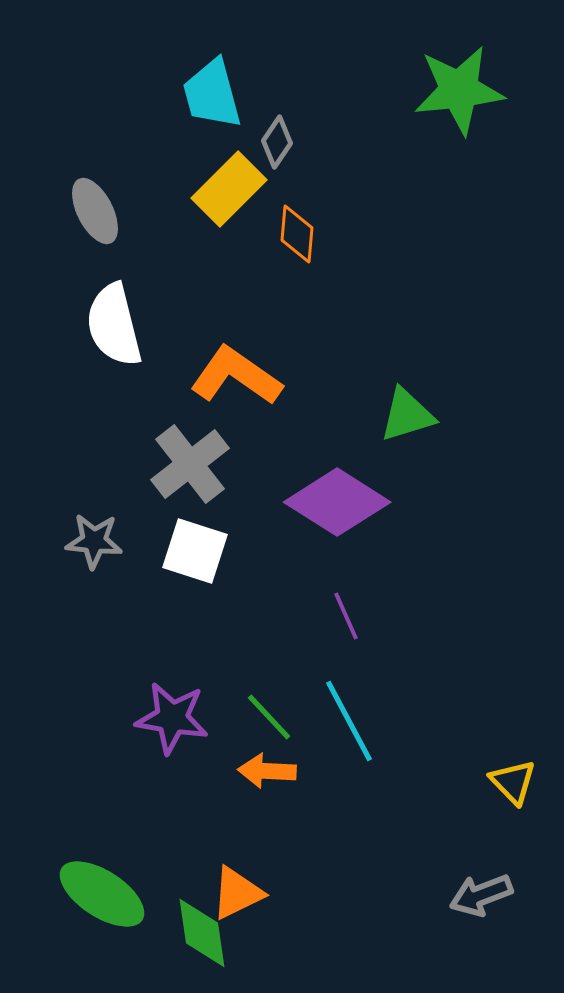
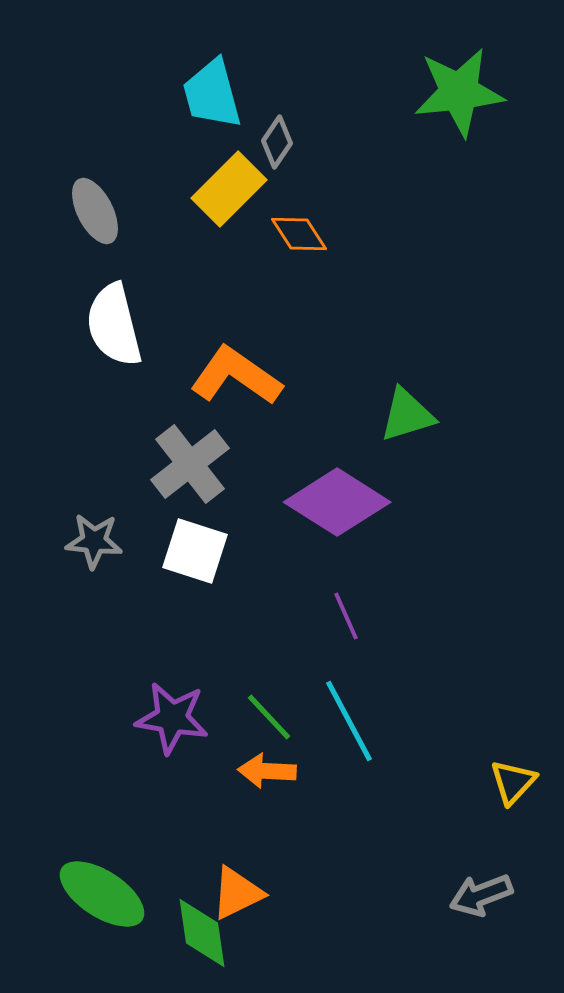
green star: moved 2 px down
orange diamond: moved 2 px right; rotated 38 degrees counterclockwise
yellow triangle: rotated 27 degrees clockwise
